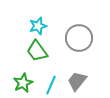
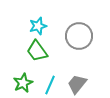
gray circle: moved 2 px up
gray trapezoid: moved 3 px down
cyan line: moved 1 px left
